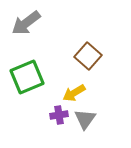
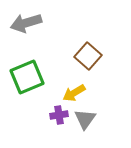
gray arrow: rotated 20 degrees clockwise
